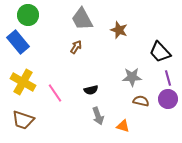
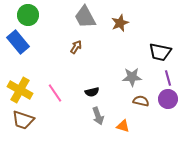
gray trapezoid: moved 3 px right, 2 px up
brown star: moved 1 px right, 7 px up; rotated 30 degrees clockwise
black trapezoid: rotated 35 degrees counterclockwise
yellow cross: moved 3 px left, 8 px down
black semicircle: moved 1 px right, 2 px down
